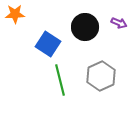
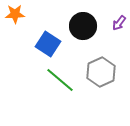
purple arrow: rotated 105 degrees clockwise
black circle: moved 2 px left, 1 px up
gray hexagon: moved 4 px up
green line: rotated 36 degrees counterclockwise
